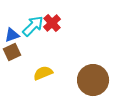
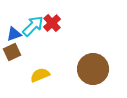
blue triangle: moved 2 px right, 1 px up
yellow semicircle: moved 3 px left, 2 px down
brown circle: moved 11 px up
